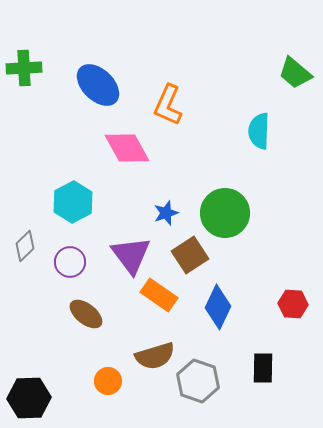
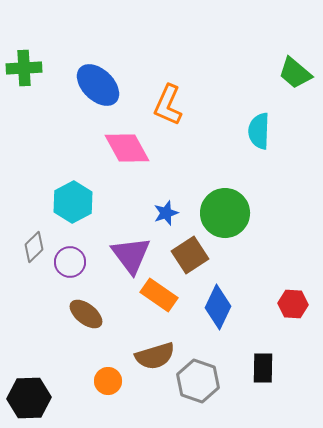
gray diamond: moved 9 px right, 1 px down
